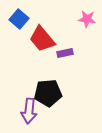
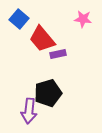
pink star: moved 4 px left
purple rectangle: moved 7 px left, 1 px down
black pentagon: rotated 12 degrees counterclockwise
